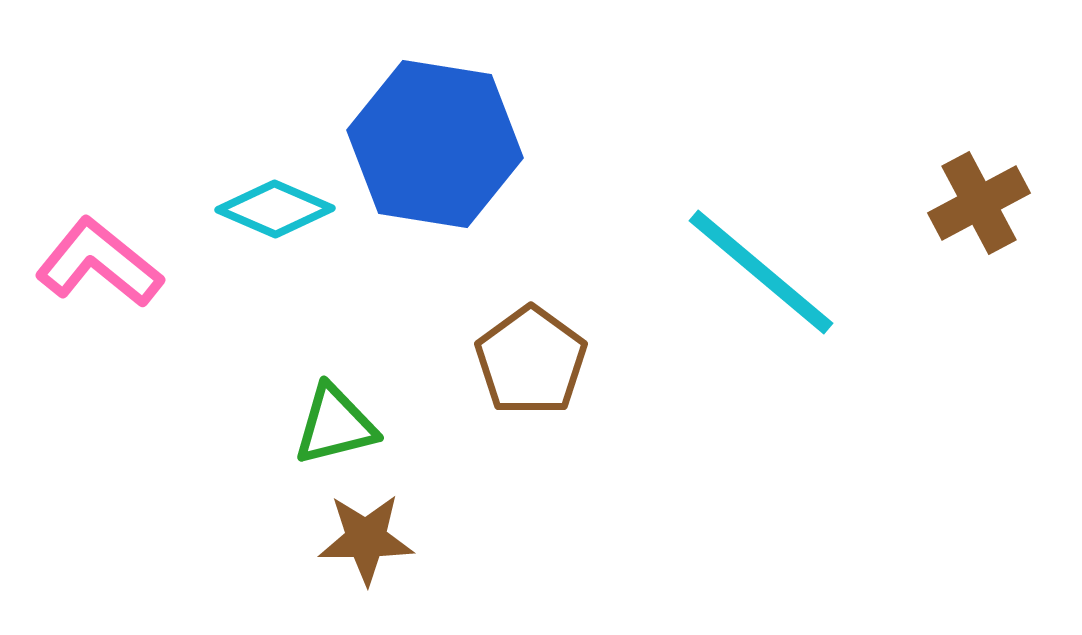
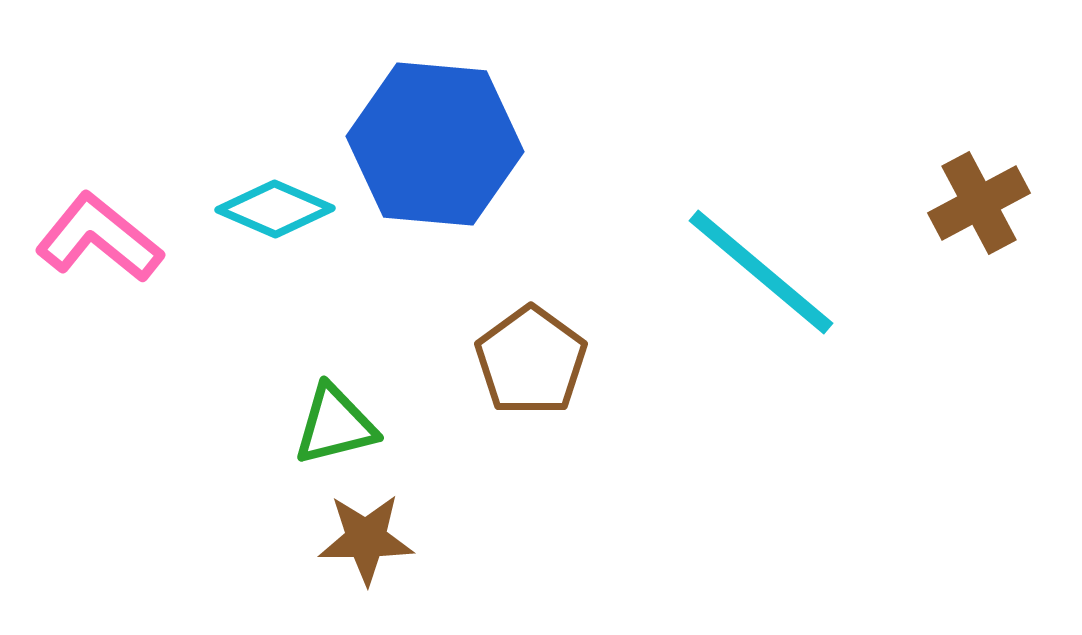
blue hexagon: rotated 4 degrees counterclockwise
pink L-shape: moved 25 px up
